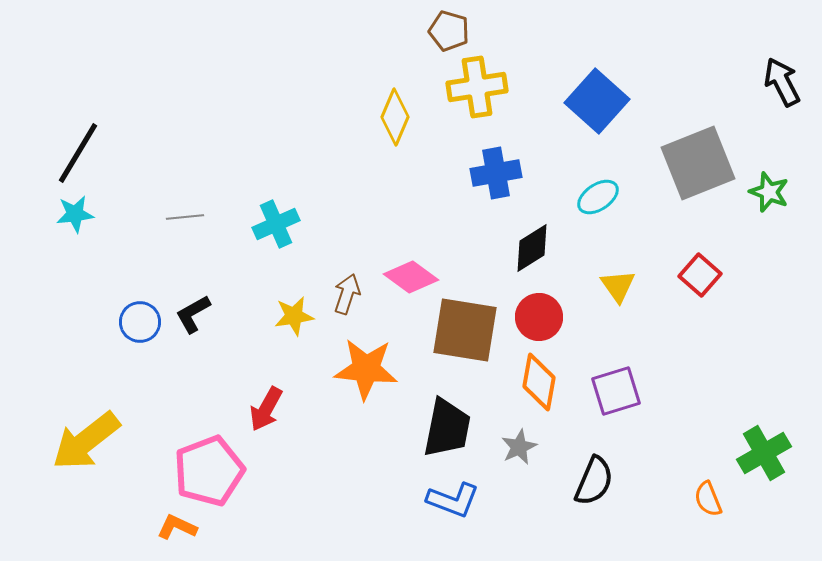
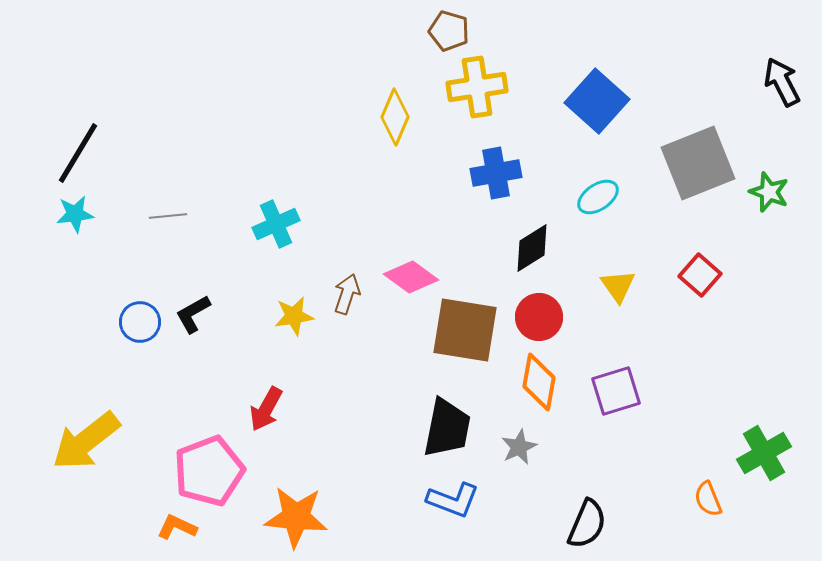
gray line: moved 17 px left, 1 px up
orange star: moved 70 px left, 148 px down
black semicircle: moved 7 px left, 43 px down
